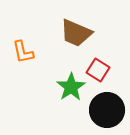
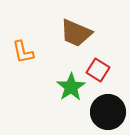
black circle: moved 1 px right, 2 px down
